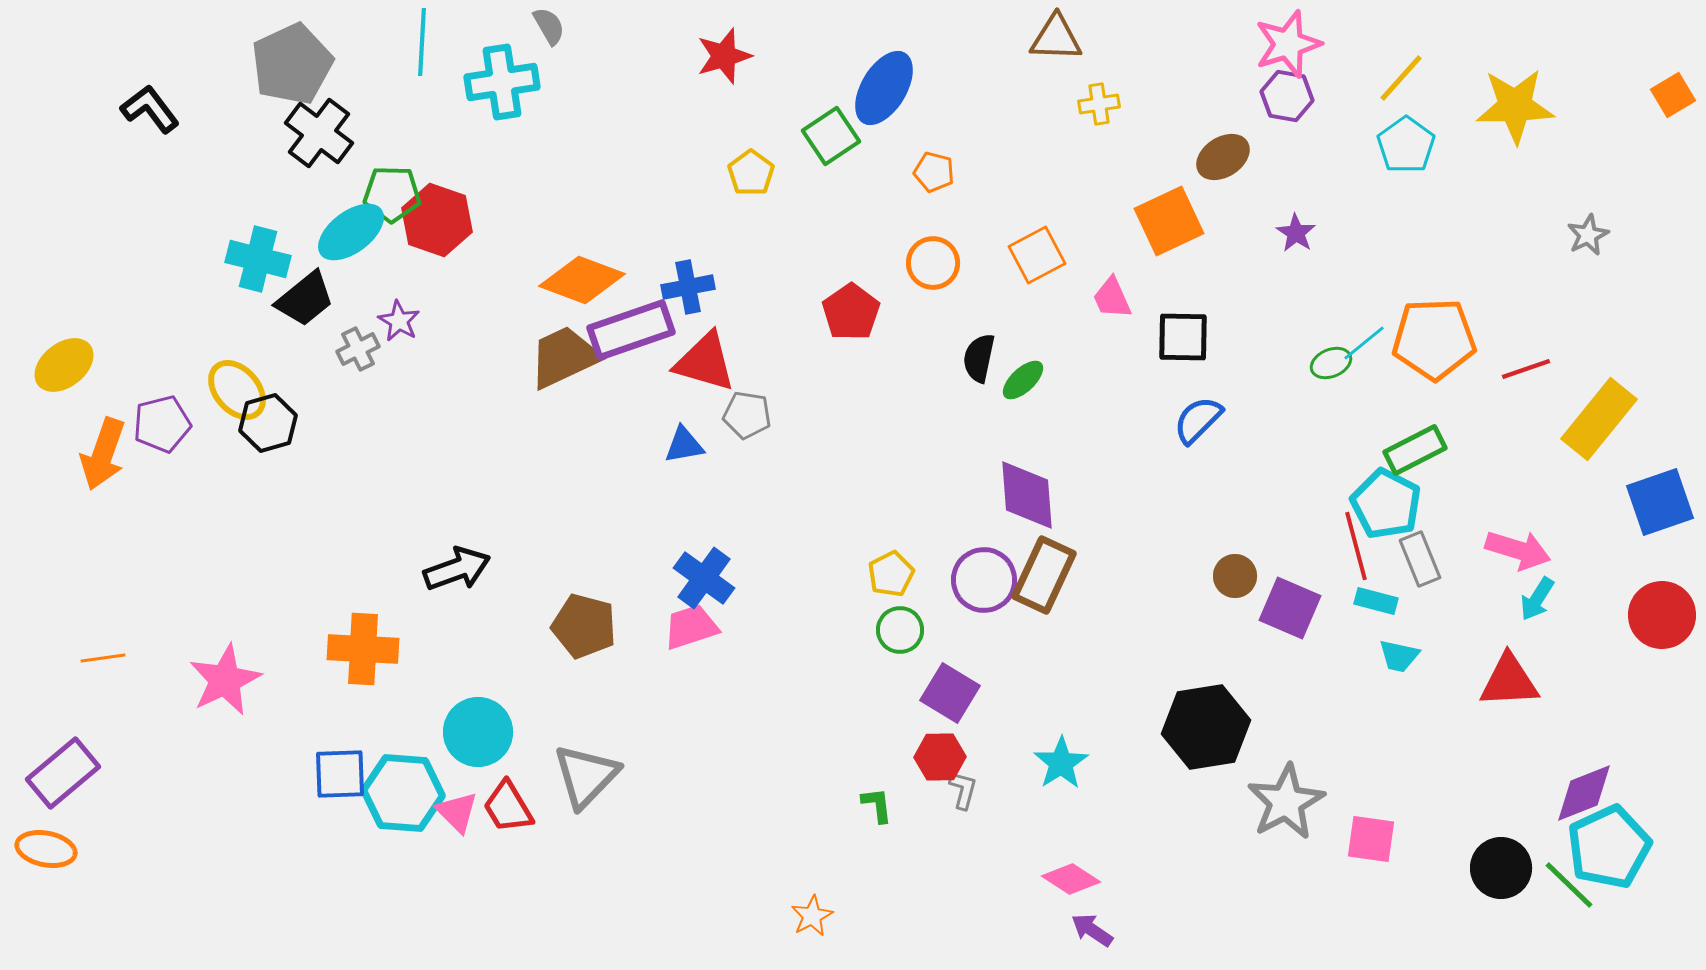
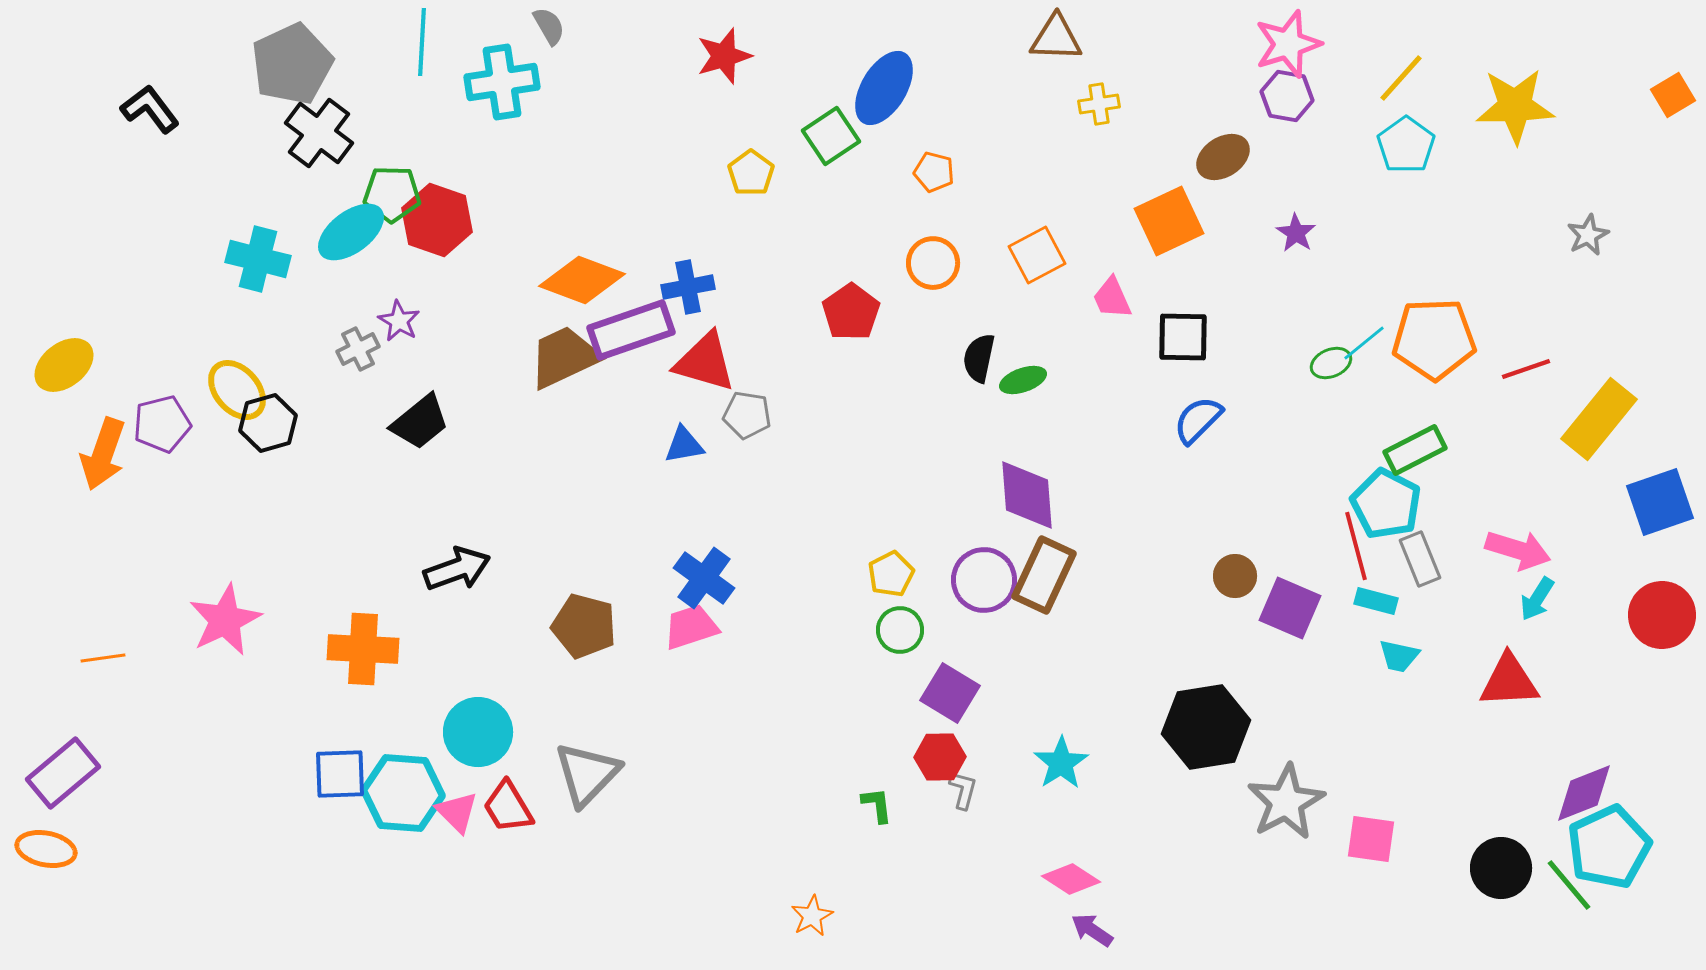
black trapezoid at (305, 299): moved 115 px right, 123 px down
green ellipse at (1023, 380): rotated 24 degrees clockwise
pink star at (225, 680): moved 60 px up
gray triangle at (586, 776): moved 1 px right, 2 px up
green line at (1569, 885): rotated 6 degrees clockwise
